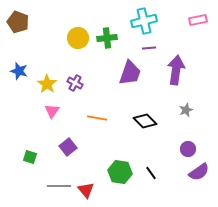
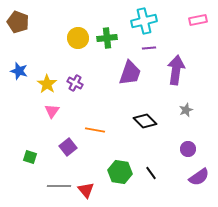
orange line: moved 2 px left, 12 px down
purple semicircle: moved 5 px down
